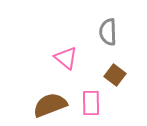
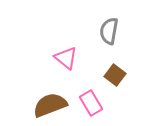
gray semicircle: moved 1 px right, 1 px up; rotated 12 degrees clockwise
pink rectangle: rotated 30 degrees counterclockwise
